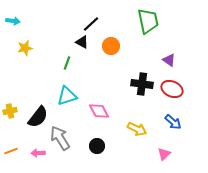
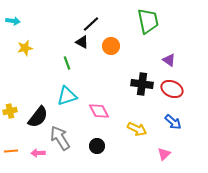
green line: rotated 40 degrees counterclockwise
orange line: rotated 16 degrees clockwise
